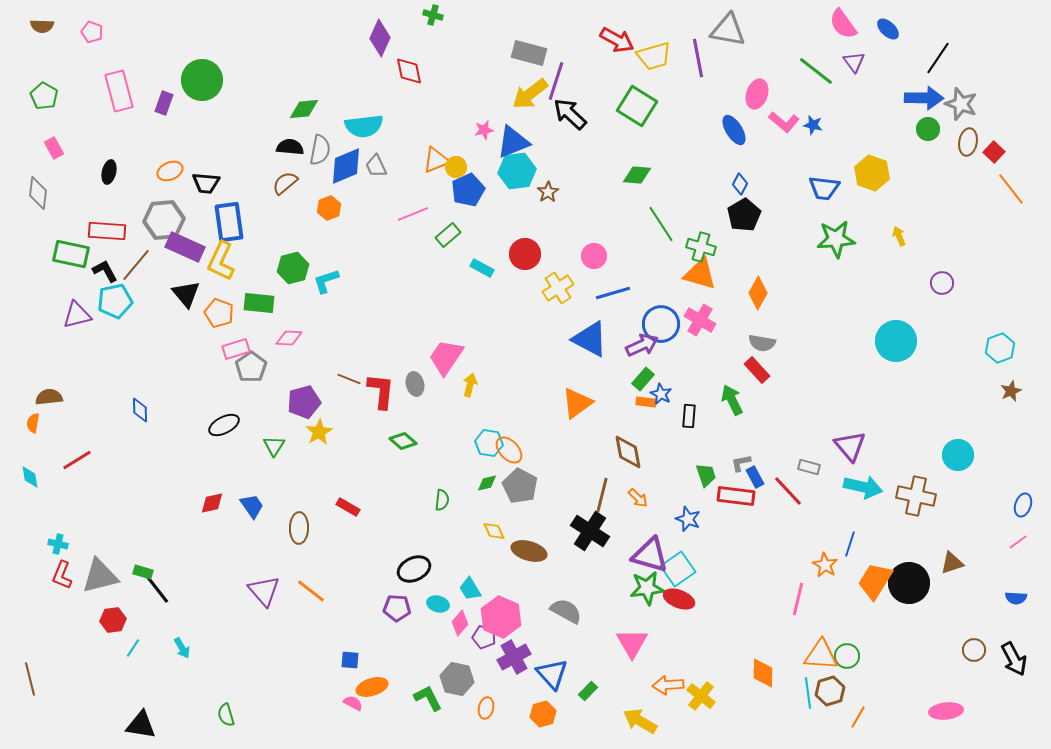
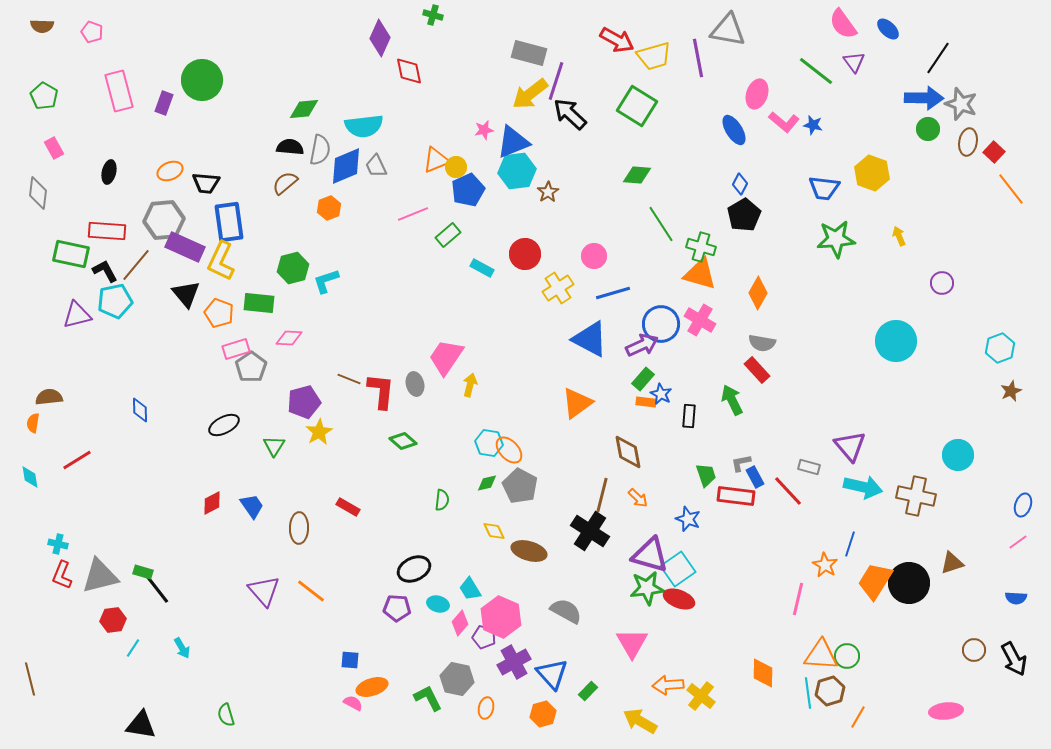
red diamond at (212, 503): rotated 15 degrees counterclockwise
purple cross at (514, 657): moved 5 px down
